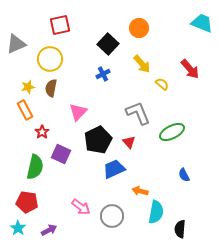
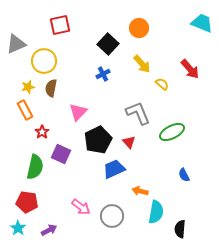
yellow circle: moved 6 px left, 2 px down
